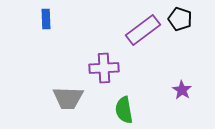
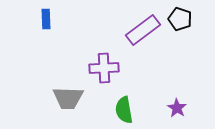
purple star: moved 5 px left, 18 px down
